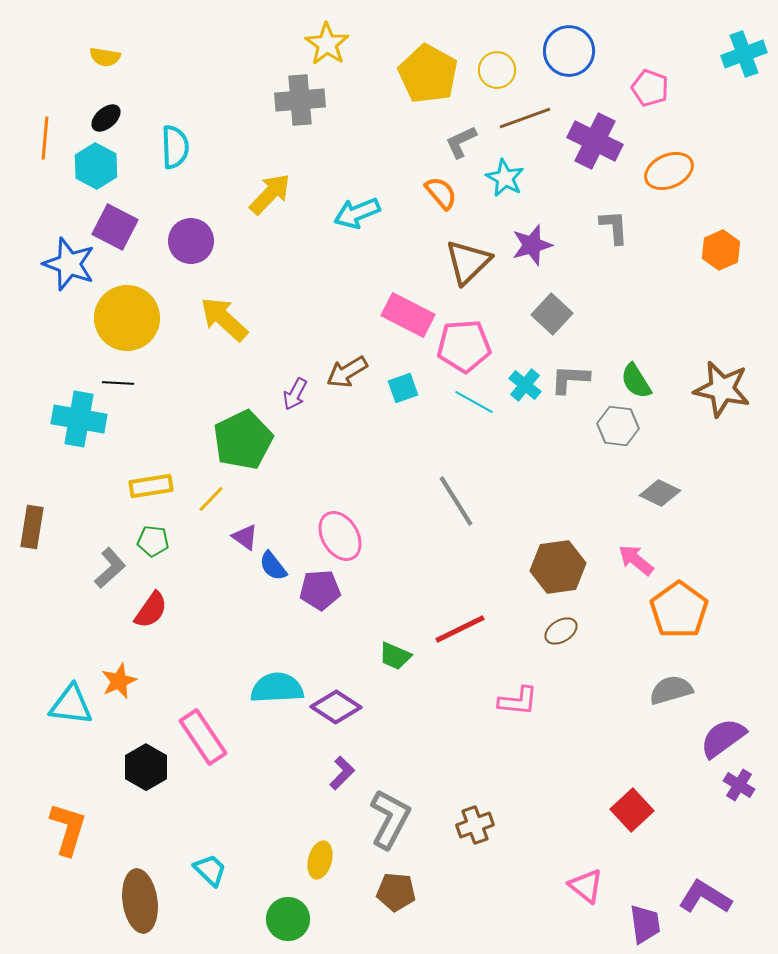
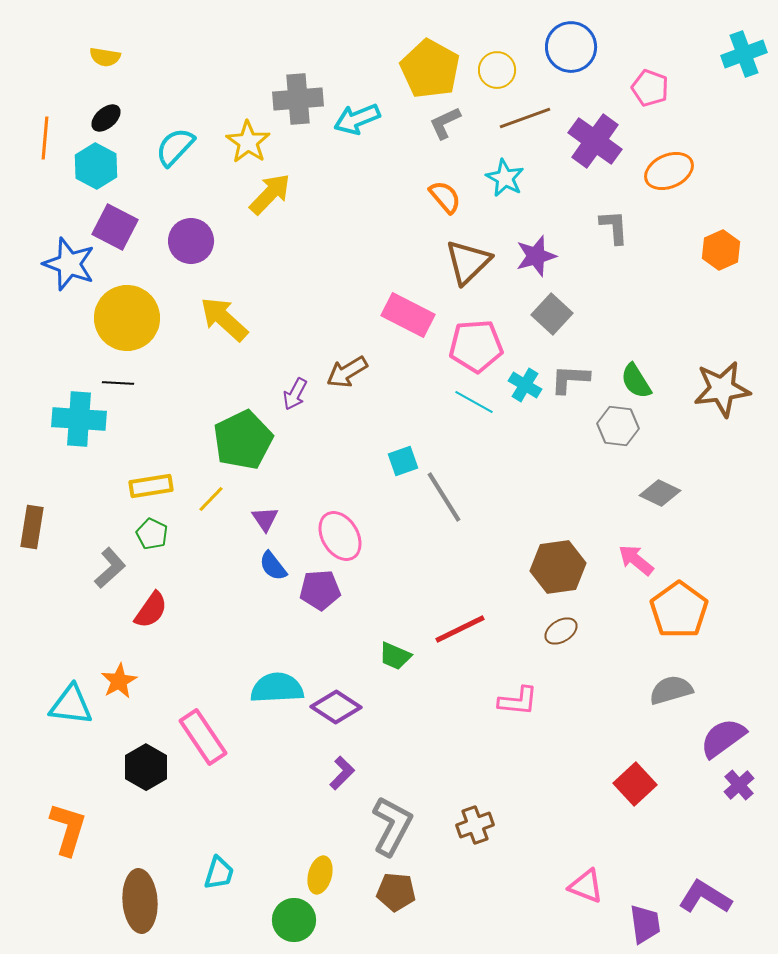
yellow star at (327, 44): moved 79 px left, 98 px down
blue circle at (569, 51): moved 2 px right, 4 px up
yellow pentagon at (428, 74): moved 2 px right, 5 px up
gray cross at (300, 100): moved 2 px left, 1 px up
purple cross at (595, 141): rotated 10 degrees clockwise
gray L-shape at (461, 142): moved 16 px left, 19 px up
cyan semicircle at (175, 147): rotated 135 degrees counterclockwise
orange semicircle at (441, 193): moved 4 px right, 4 px down
cyan arrow at (357, 213): moved 94 px up
purple star at (532, 245): moved 4 px right, 11 px down
pink pentagon at (464, 346): moved 12 px right
cyan cross at (525, 385): rotated 8 degrees counterclockwise
cyan square at (403, 388): moved 73 px down
brown star at (722, 389): rotated 20 degrees counterclockwise
cyan cross at (79, 419): rotated 6 degrees counterclockwise
gray line at (456, 501): moved 12 px left, 4 px up
purple triangle at (245, 537): moved 20 px right, 18 px up; rotated 20 degrees clockwise
green pentagon at (153, 541): moved 1 px left, 7 px up; rotated 20 degrees clockwise
orange star at (119, 681): rotated 6 degrees counterclockwise
purple cross at (739, 785): rotated 16 degrees clockwise
red square at (632, 810): moved 3 px right, 26 px up
gray L-shape at (390, 819): moved 2 px right, 7 px down
yellow ellipse at (320, 860): moved 15 px down
cyan trapezoid at (210, 870): moved 9 px right, 3 px down; rotated 63 degrees clockwise
pink triangle at (586, 886): rotated 18 degrees counterclockwise
brown ellipse at (140, 901): rotated 4 degrees clockwise
green circle at (288, 919): moved 6 px right, 1 px down
